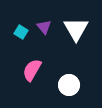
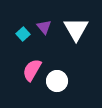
cyan square: moved 2 px right, 2 px down; rotated 16 degrees clockwise
white circle: moved 12 px left, 4 px up
